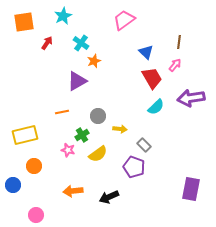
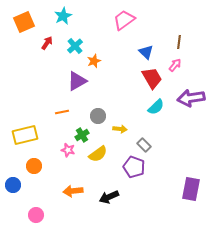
orange square: rotated 15 degrees counterclockwise
cyan cross: moved 6 px left, 3 px down; rotated 14 degrees clockwise
